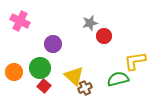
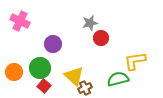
red circle: moved 3 px left, 2 px down
